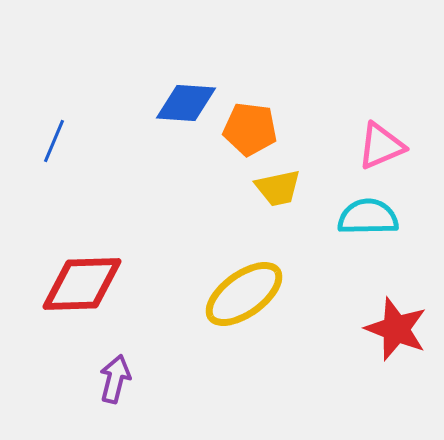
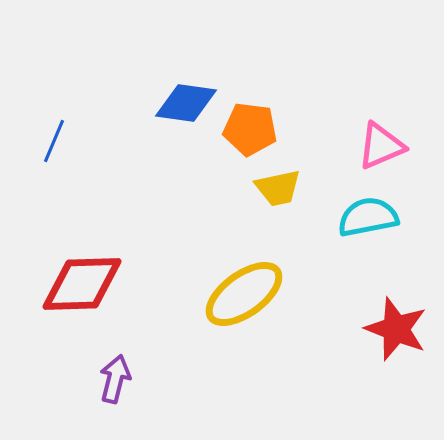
blue diamond: rotated 4 degrees clockwise
cyan semicircle: rotated 10 degrees counterclockwise
